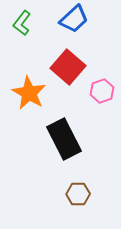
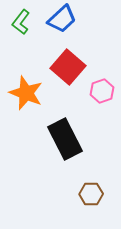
blue trapezoid: moved 12 px left
green L-shape: moved 1 px left, 1 px up
orange star: moved 3 px left; rotated 8 degrees counterclockwise
black rectangle: moved 1 px right
brown hexagon: moved 13 px right
